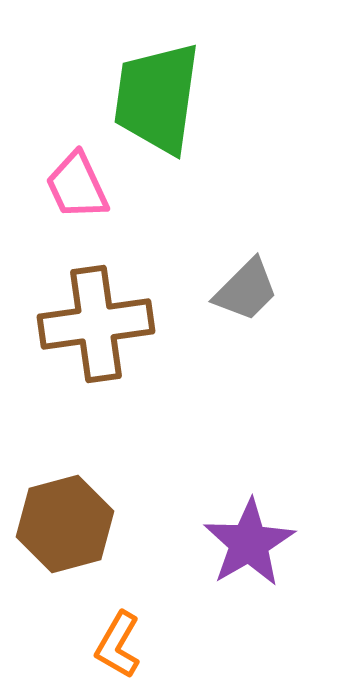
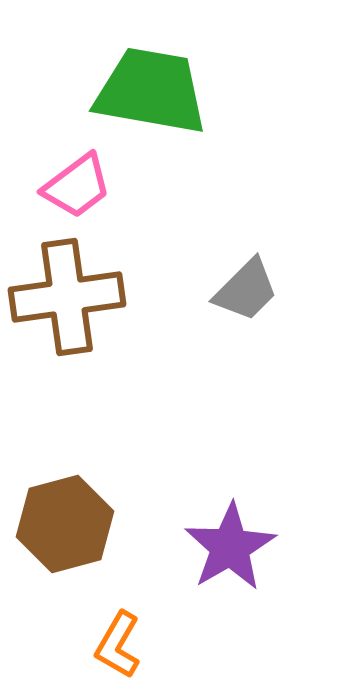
green trapezoid: moved 6 px left, 7 px up; rotated 92 degrees clockwise
pink trapezoid: rotated 102 degrees counterclockwise
brown cross: moved 29 px left, 27 px up
purple star: moved 19 px left, 4 px down
